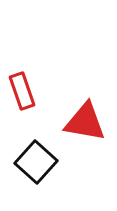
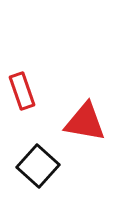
black square: moved 2 px right, 4 px down
